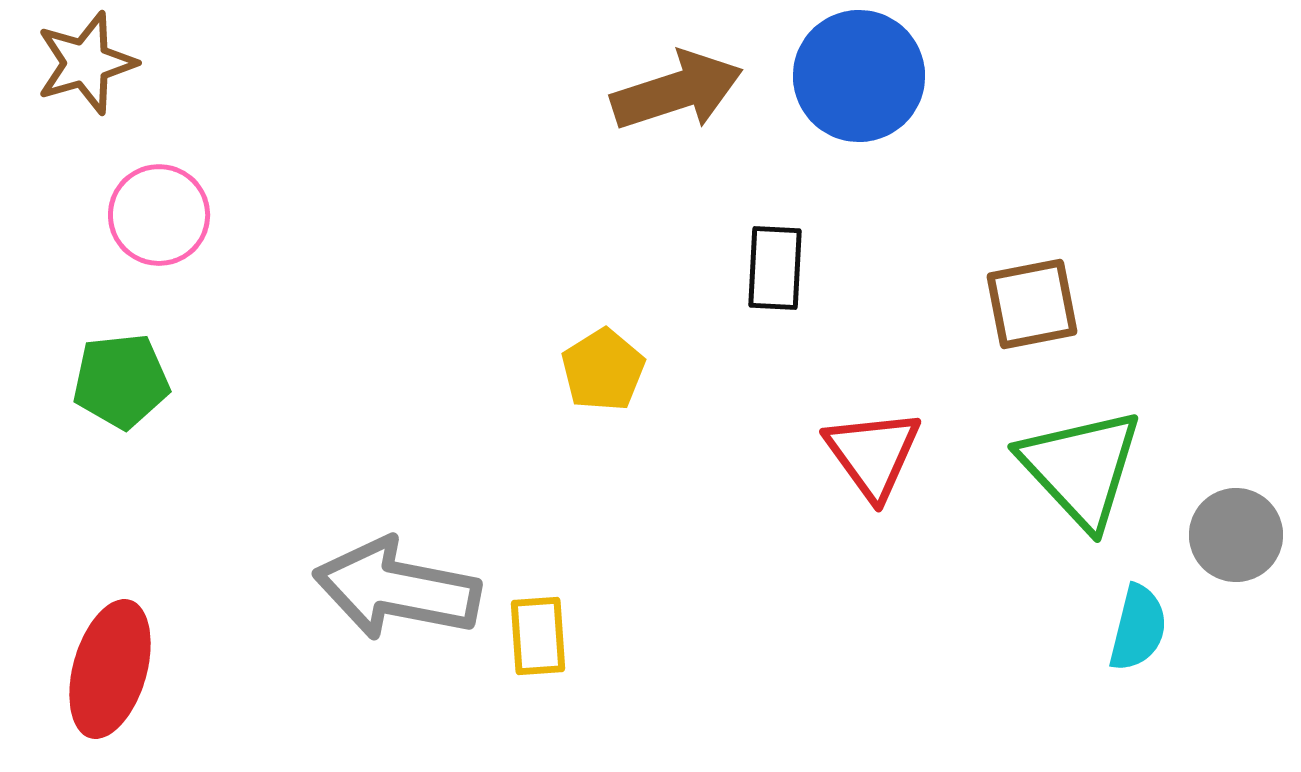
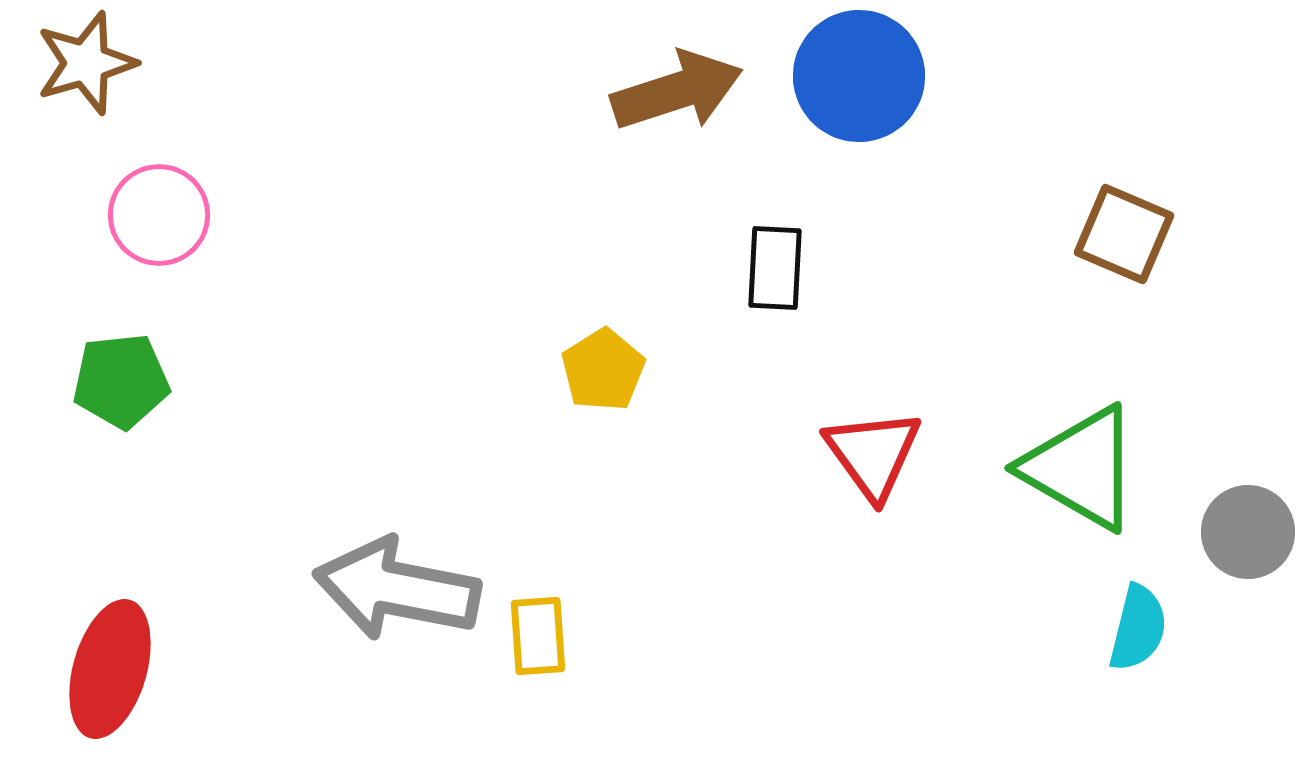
brown square: moved 92 px right, 70 px up; rotated 34 degrees clockwise
green triangle: rotated 17 degrees counterclockwise
gray circle: moved 12 px right, 3 px up
